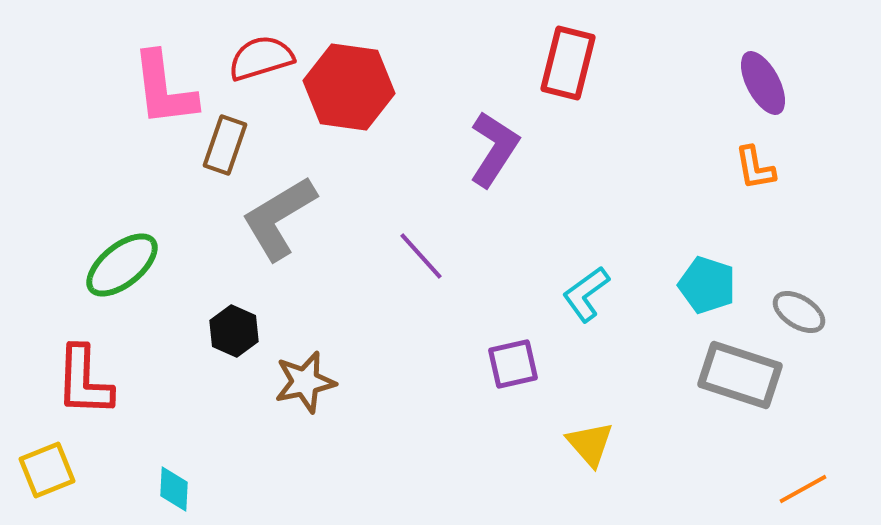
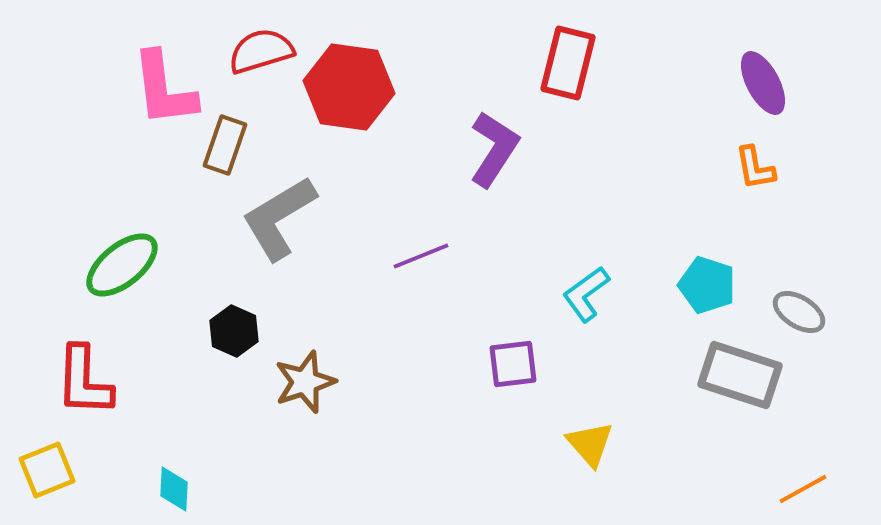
red semicircle: moved 7 px up
purple line: rotated 70 degrees counterclockwise
purple square: rotated 6 degrees clockwise
brown star: rotated 6 degrees counterclockwise
